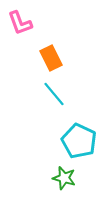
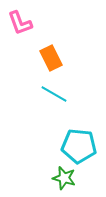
cyan line: rotated 20 degrees counterclockwise
cyan pentagon: moved 5 px down; rotated 20 degrees counterclockwise
